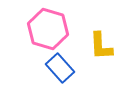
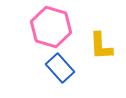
pink hexagon: moved 3 px right, 2 px up
